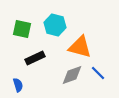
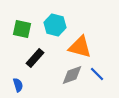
black rectangle: rotated 24 degrees counterclockwise
blue line: moved 1 px left, 1 px down
